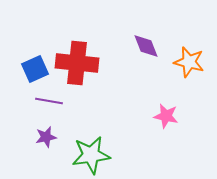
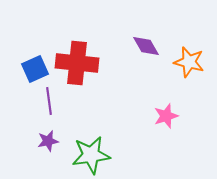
purple diamond: rotated 8 degrees counterclockwise
purple line: rotated 72 degrees clockwise
pink star: rotated 30 degrees counterclockwise
purple star: moved 2 px right, 4 px down
